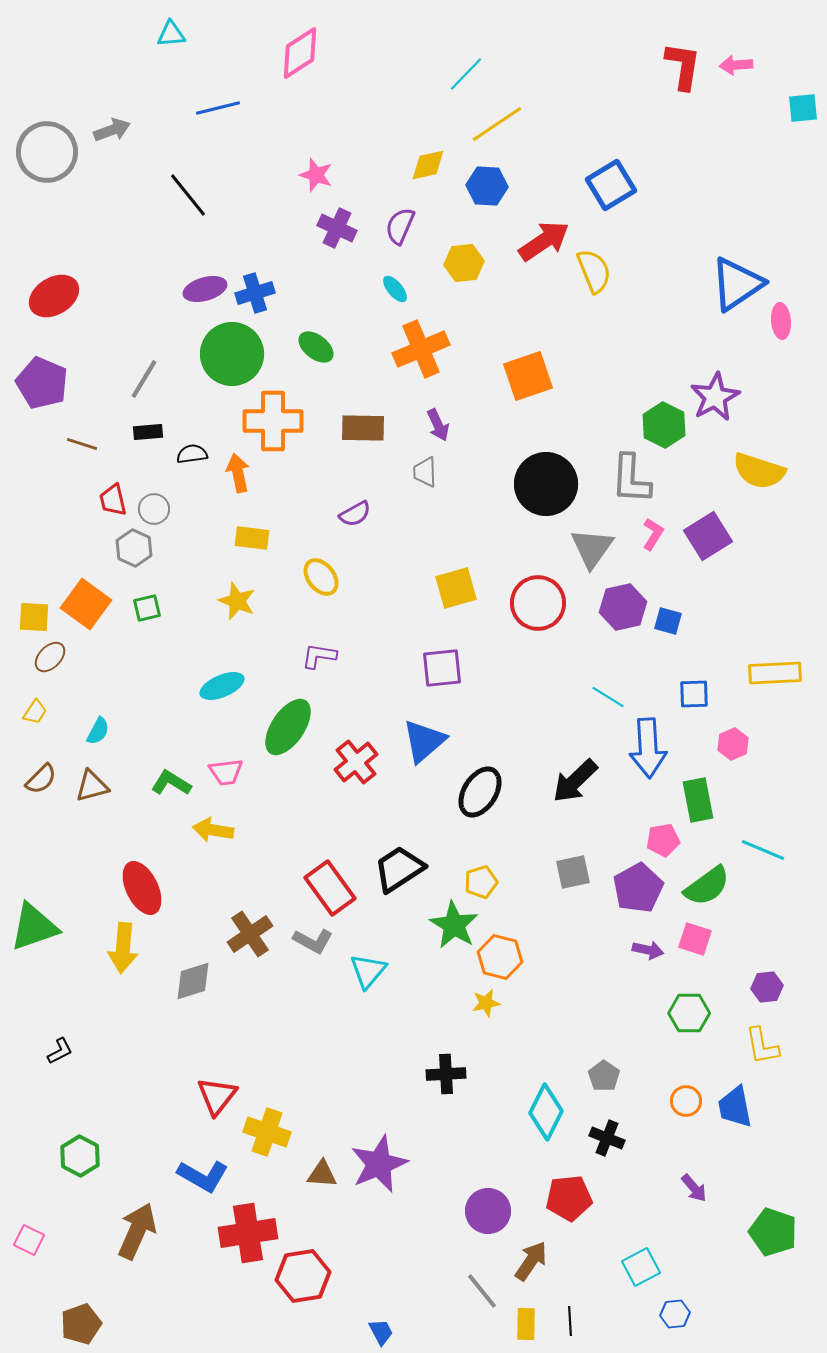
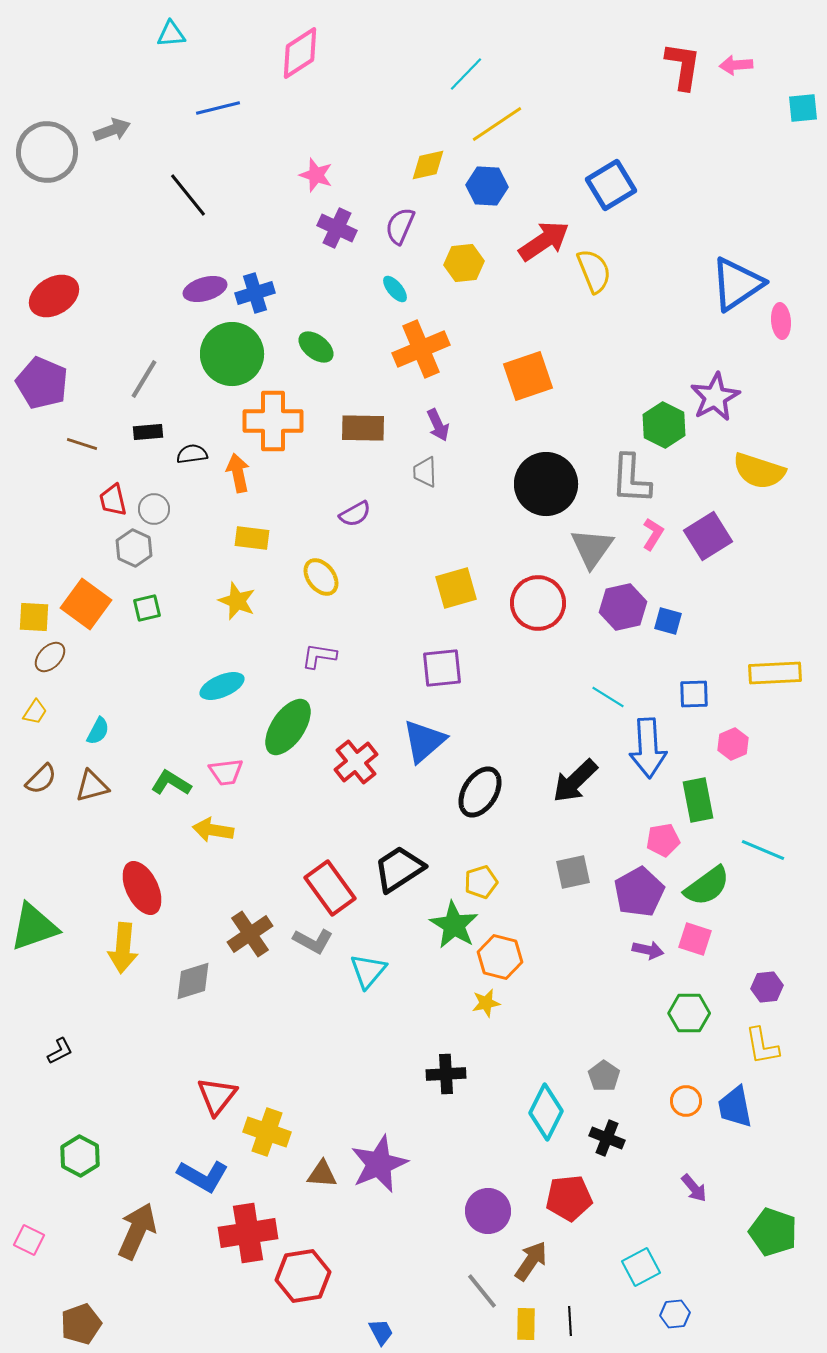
purple pentagon at (638, 888): moved 1 px right, 4 px down
